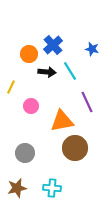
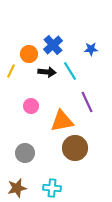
blue star: moved 1 px left; rotated 16 degrees counterclockwise
yellow line: moved 16 px up
